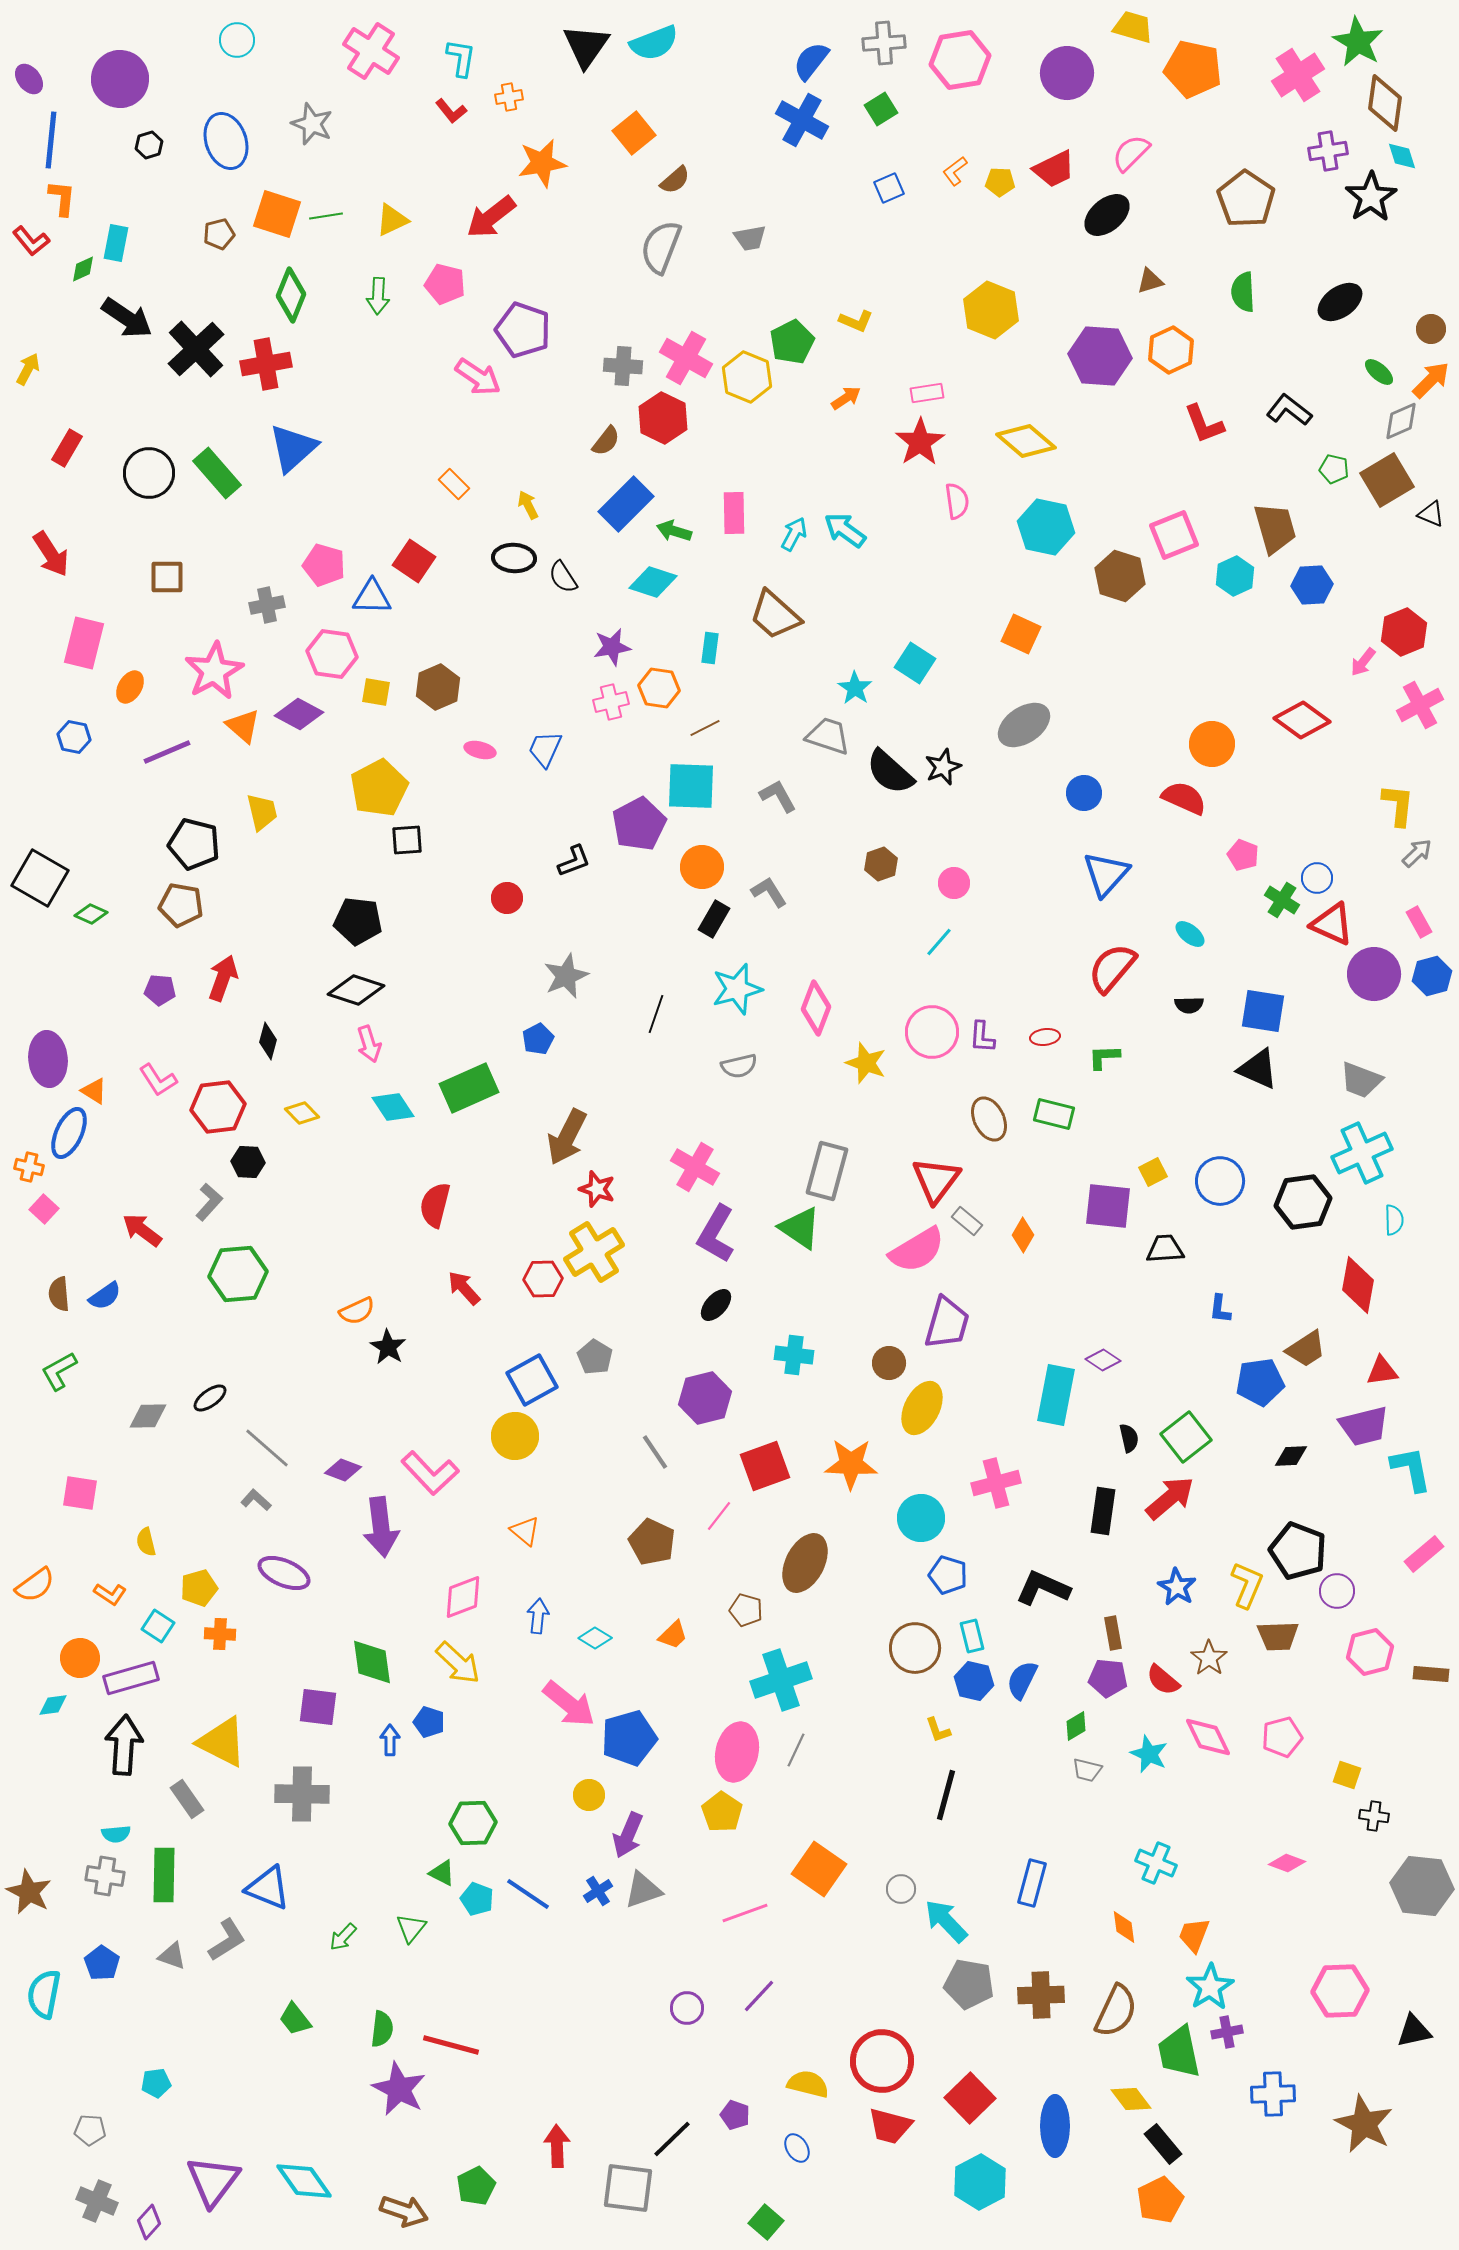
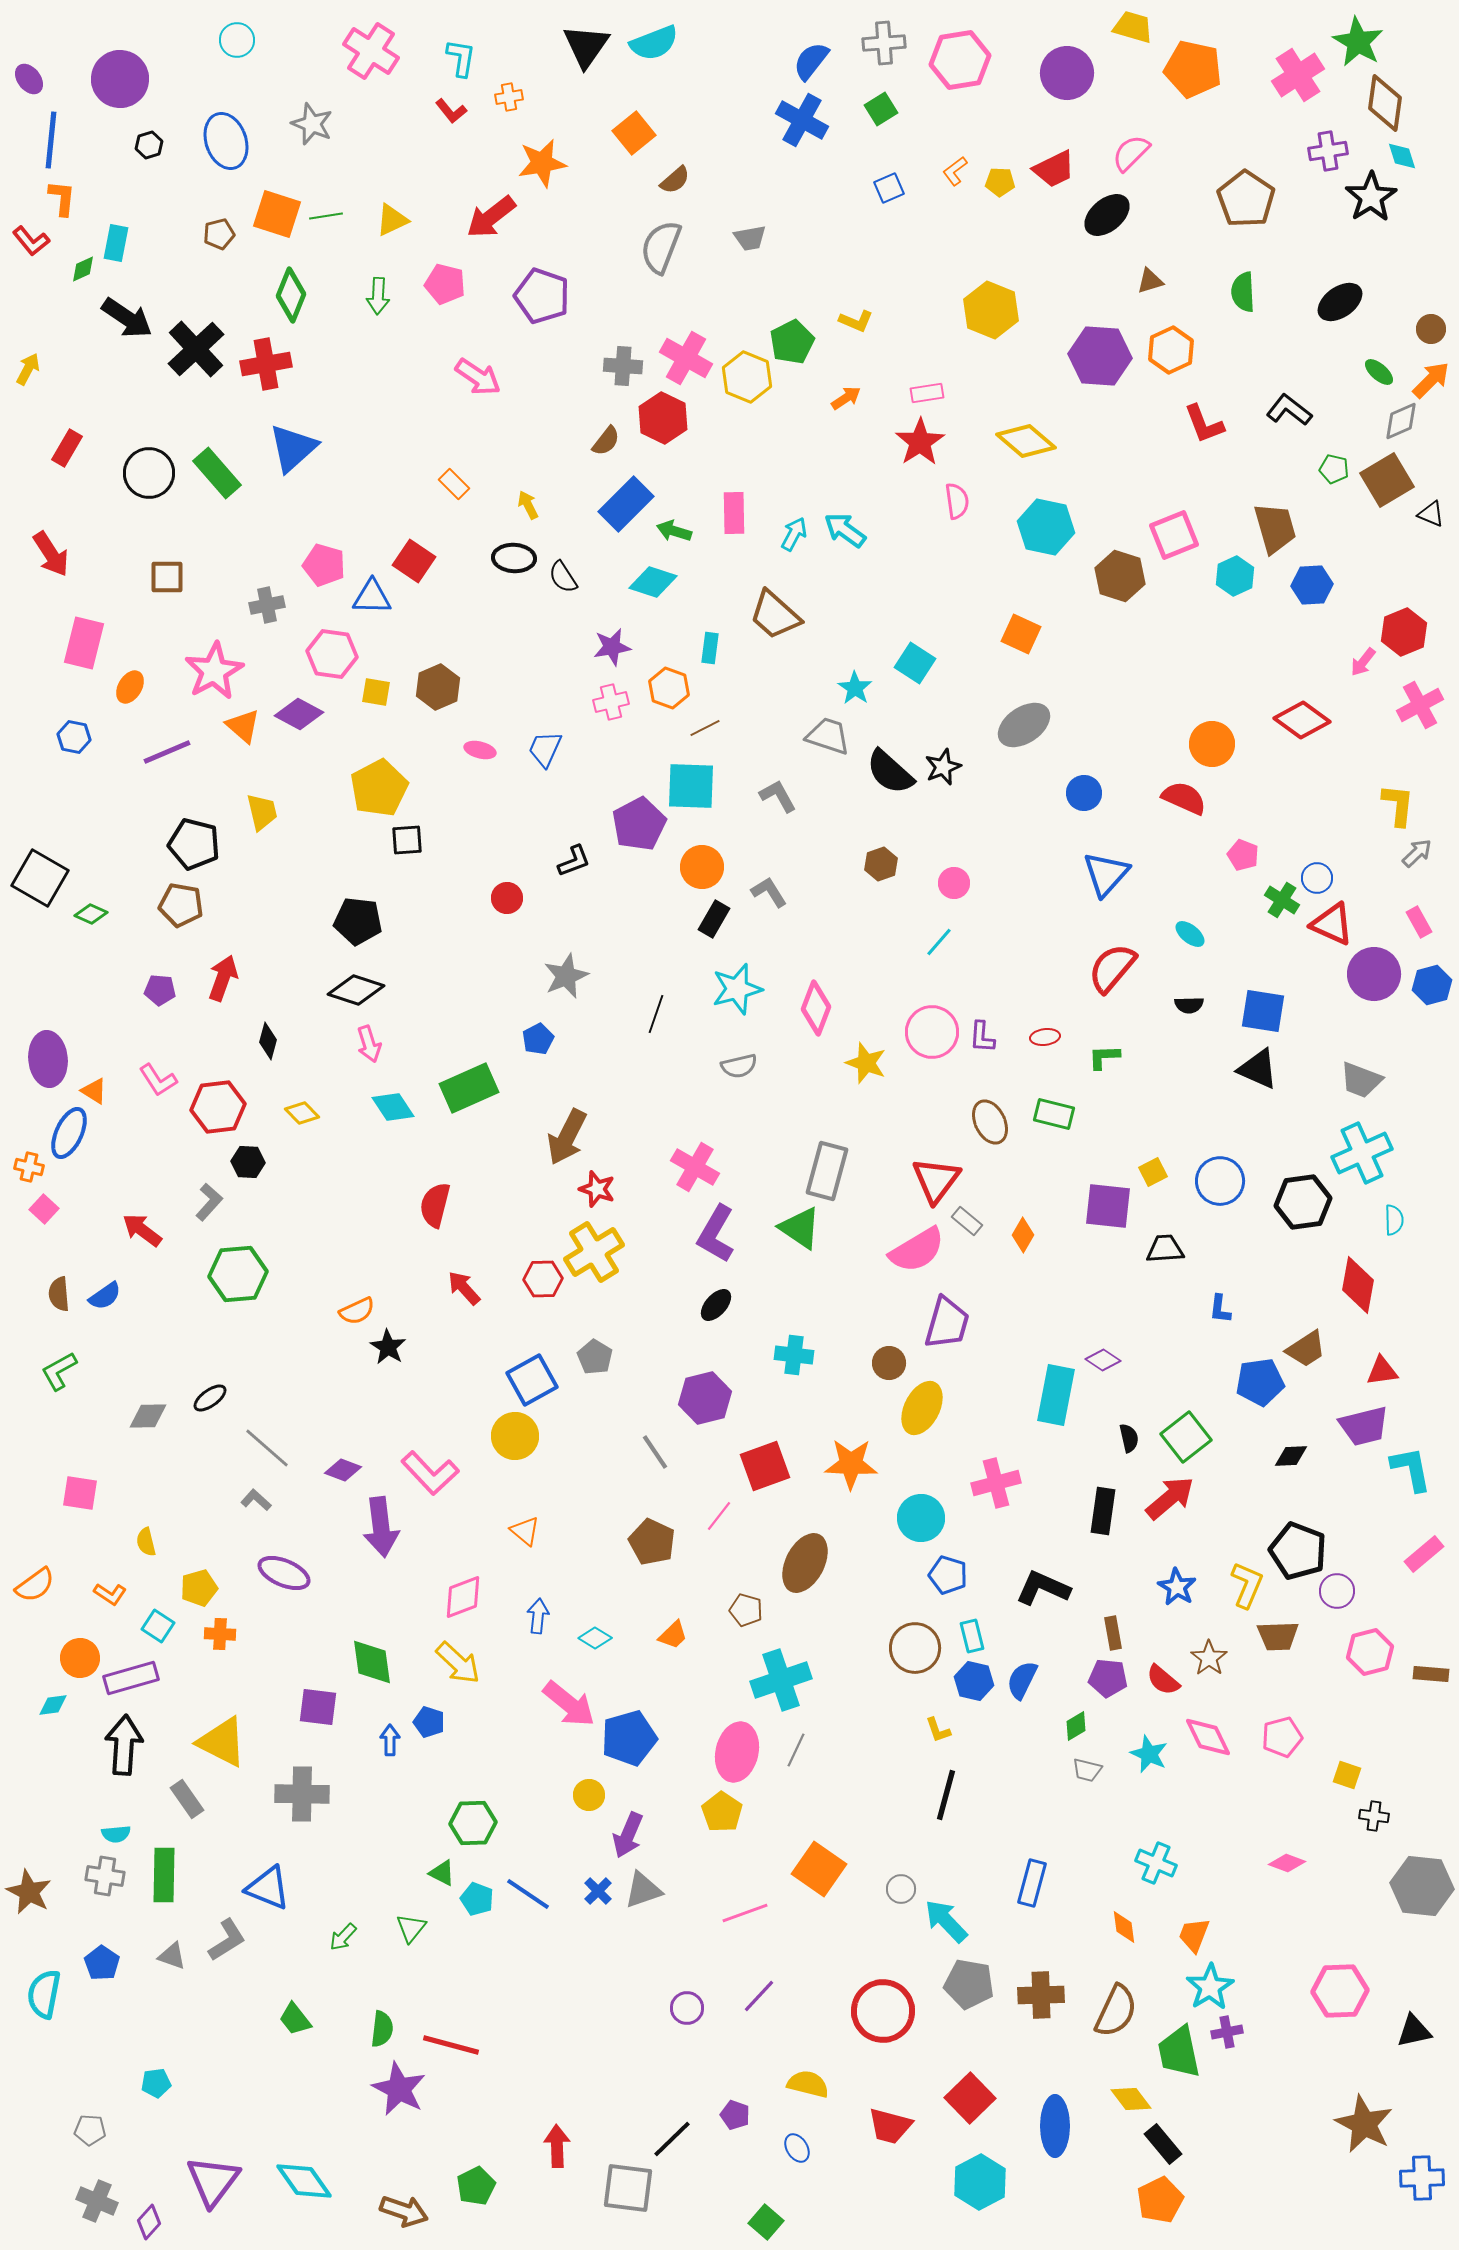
purple pentagon at (523, 330): moved 19 px right, 34 px up
orange hexagon at (659, 688): moved 10 px right; rotated 12 degrees clockwise
blue hexagon at (1432, 976): moved 9 px down
brown ellipse at (989, 1119): moved 1 px right, 3 px down
blue cross at (598, 1891): rotated 12 degrees counterclockwise
red circle at (882, 2061): moved 1 px right, 50 px up
blue cross at (1273, 2094): moved 149 px right, 84 px down
